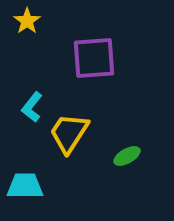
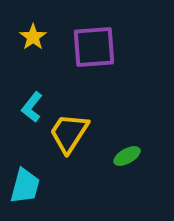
yellow star: moved 6 px right, 16 px down
purple square: moved 11 px up
cyan trapezoid: rotated 105 degrees clockwise
